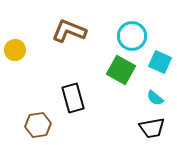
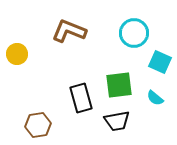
cyan circle: moved 2 px right, 3 px up
yellow circle: moved 2 px right, 4 px down
green square: moved 2 px left, 15 px down; rotated 36 degrees counterclockwise
black rectangle: moved 8 px right
black trapezoid: moved 35 px left, 7 px up
